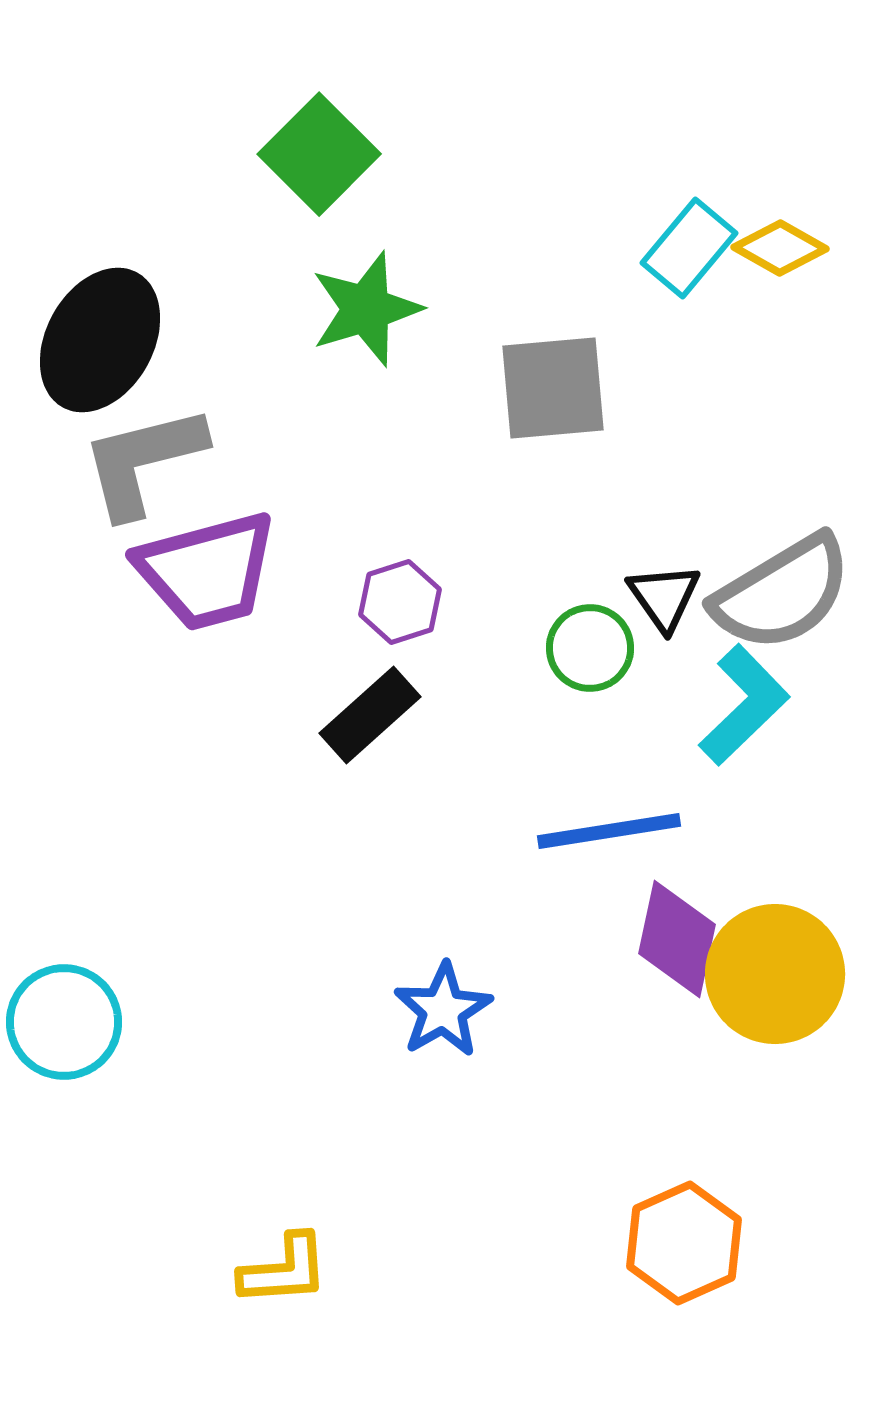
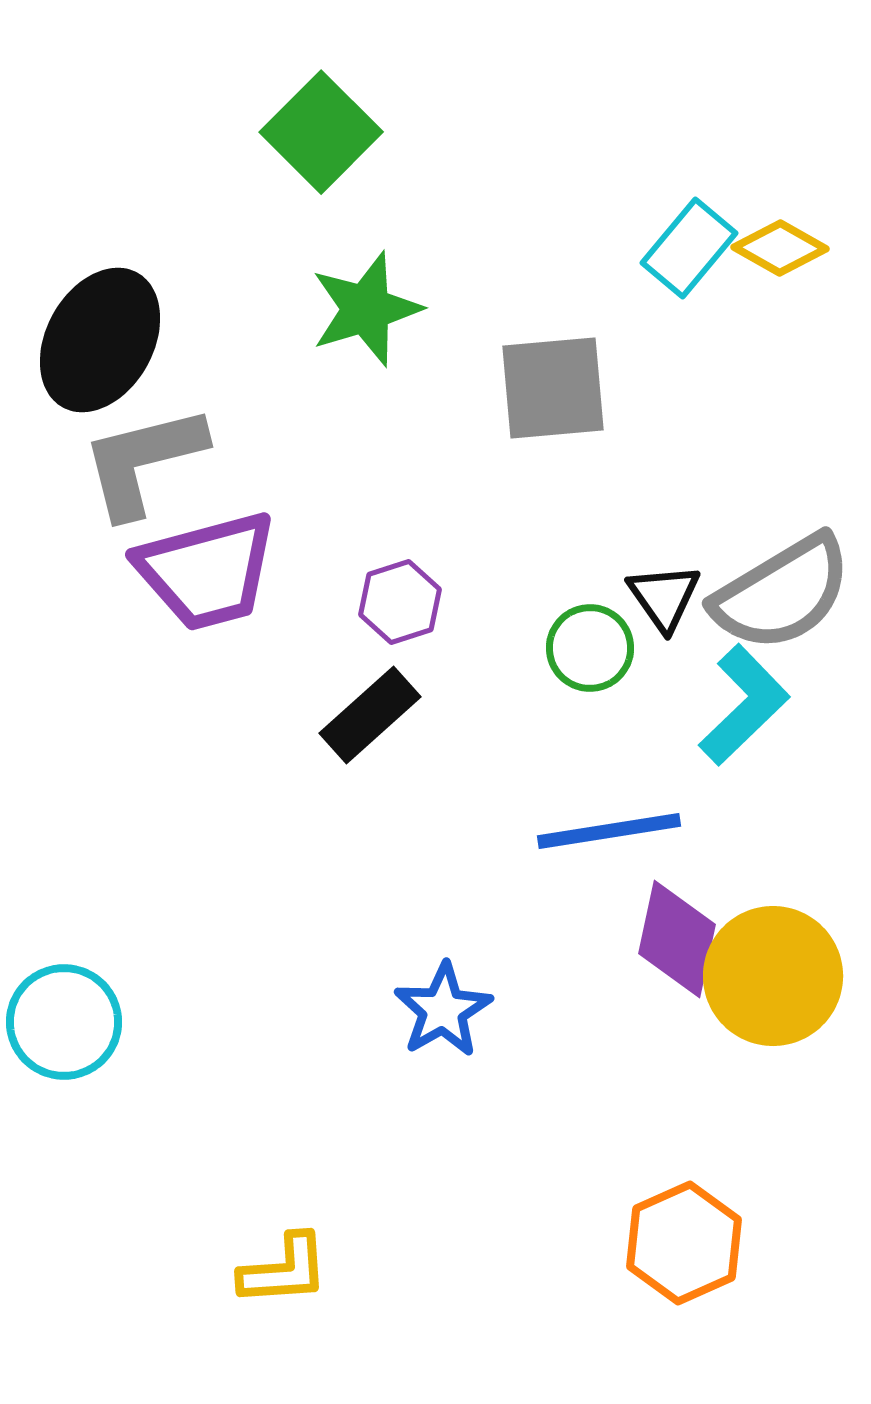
green square: moved 2 px right, 22 px up
yellow circle: moved 2 px left, 2 px down
